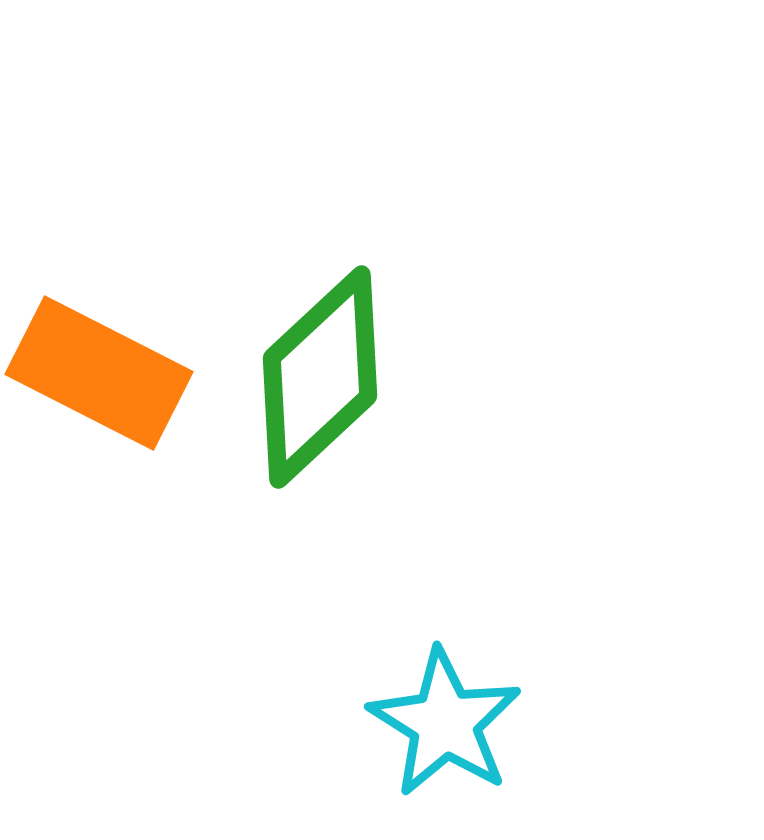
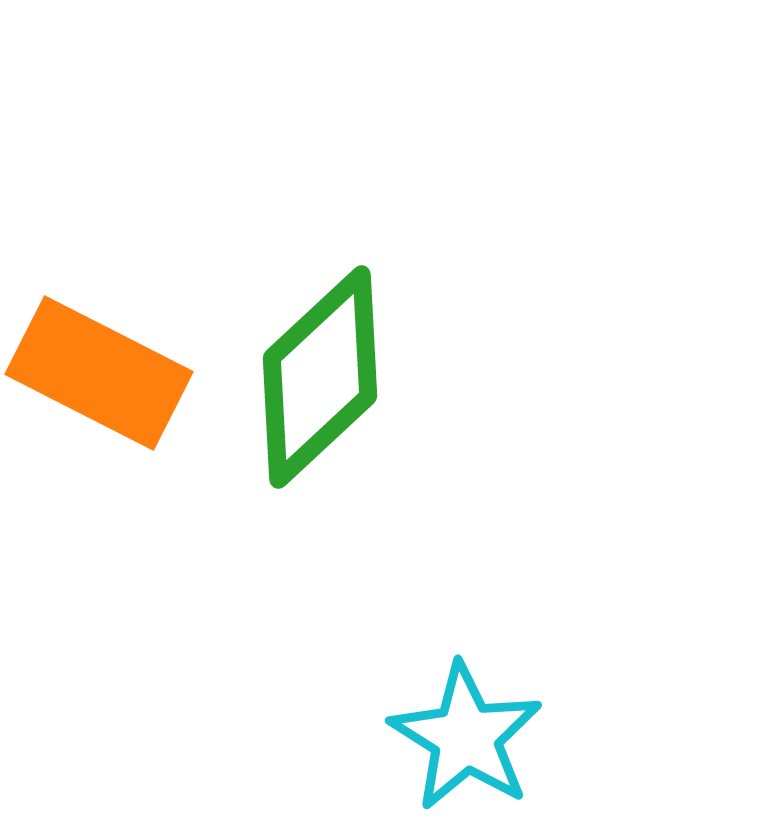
cyan star: moved 21 px right, 14 px down
